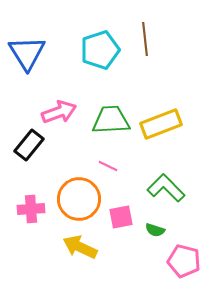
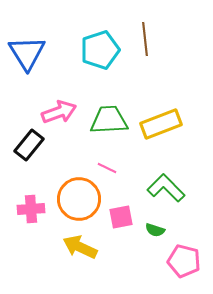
green trapezoid: moved 2 px left
pink line: moved 1 px left, 2 px down
